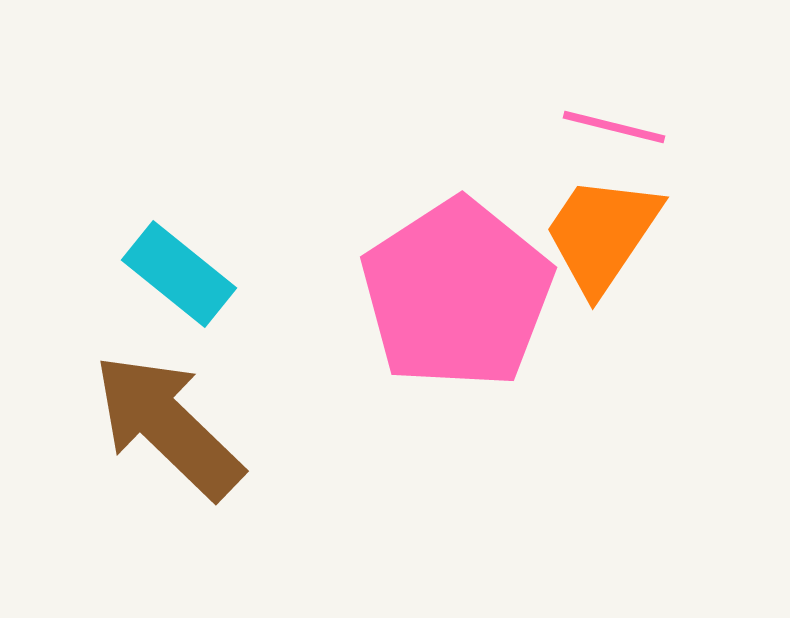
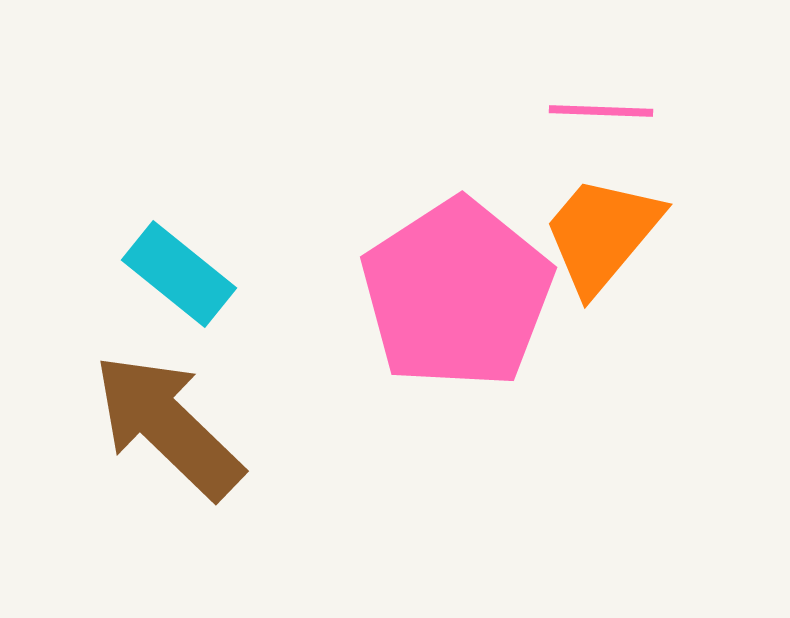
pink line: moved 13 px left, 16 px up; rotated 12 degrees counterclockwise
orange trapezoid: rotated 6 degrees clockwise
